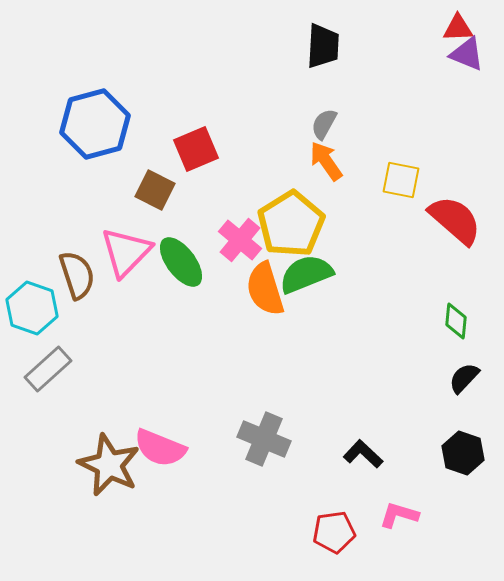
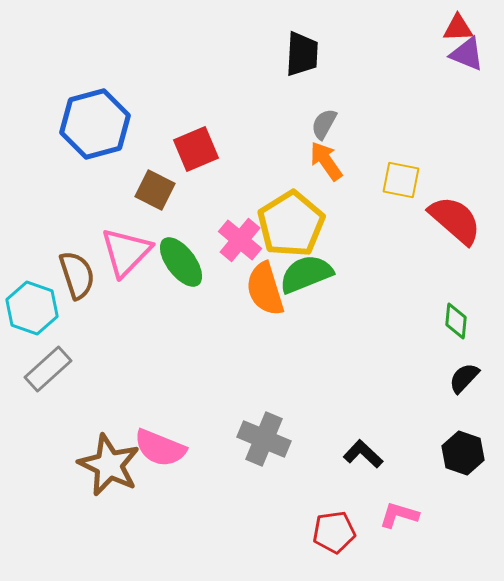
black trapezoid: moved 21 px left, 8 px down
